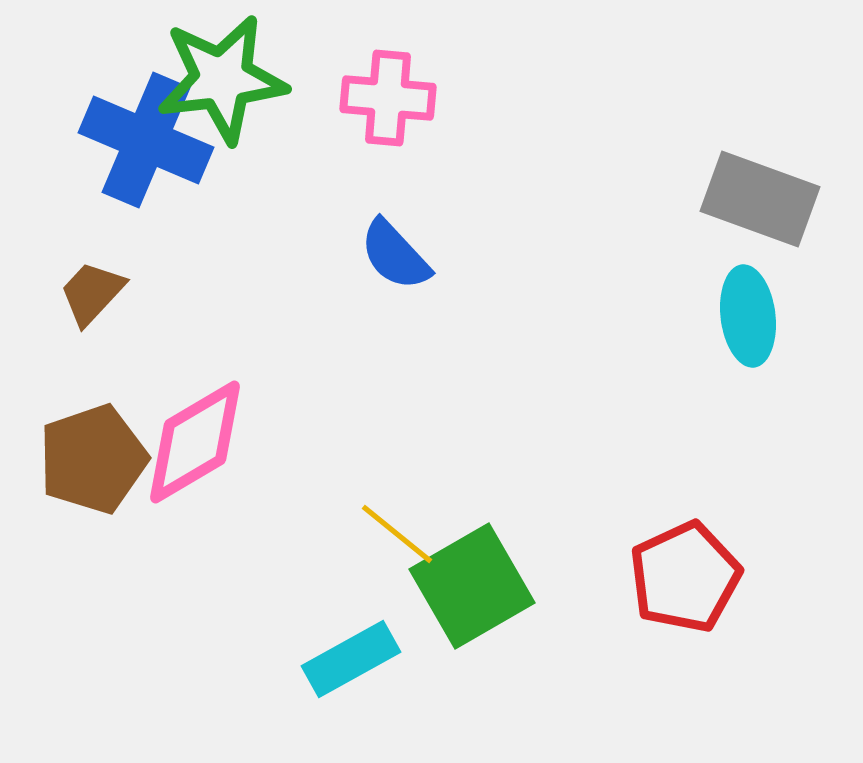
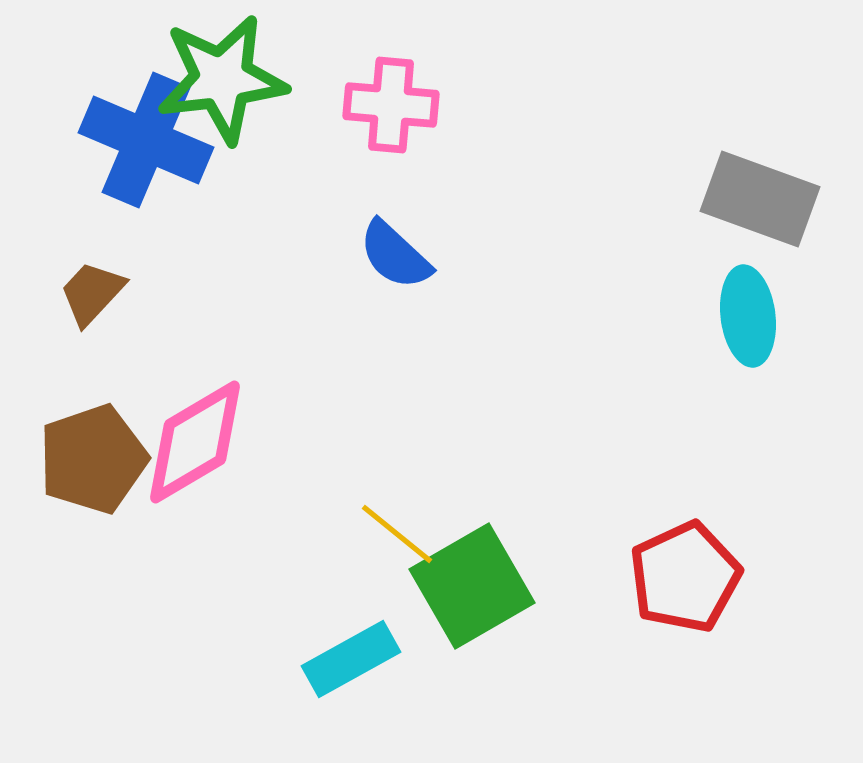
pink cross: moved 3 px right, 7 px down
blue semicircle: rotated 4 degrees counterclockwise
